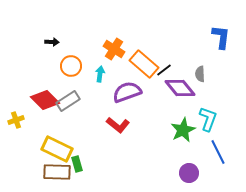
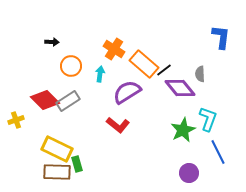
purple semicircle: rotated 12 degrees counterclockwise
